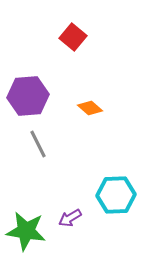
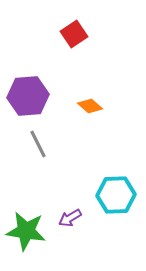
red square: moved 1 px right, 3 px up; rotated 16 degrees clockwise
orange diamond: moved 2 px up
